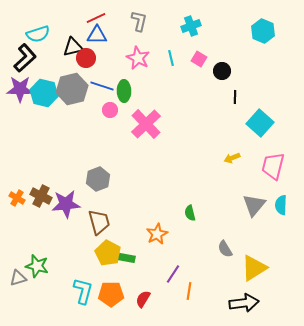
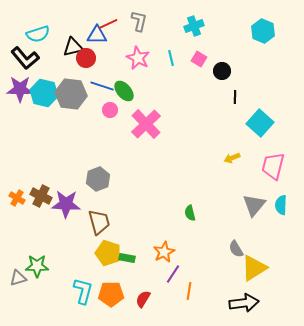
red line at (96, 18): moved 12 px right, 6 px down
cyan cross at (191, 26): moved 3 px right
black L-shape at (25, 58): rotated 92 degrees clockwise
gray hexagon at (72, 89): moved 1 px left, 5 px down; rotated 20 degrees clockwise
green ellipse at (124, 91): rotated 40 degrees counterclockwise
purple star at (66, 204): rotated 8 degrees clockwise
orange star at (157, 234): moved 7 px right, 18 px down
gray semicircle at (225, 249): moved 11 px right
yellow pentagon at (108, 253): rotated 10 degrees counterclockwise
green star at (37, 266): rotated 15 degrees counterclockwise
